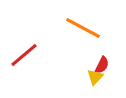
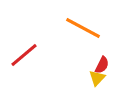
yellow triangle: moved 2 px right, 1 px down
